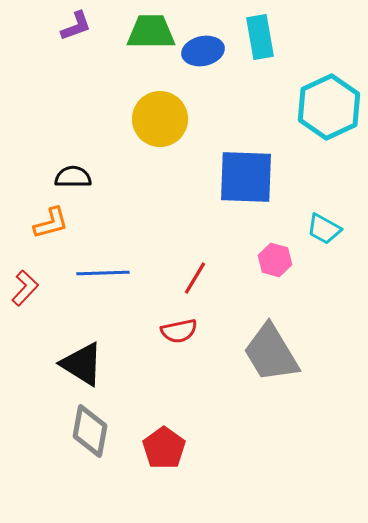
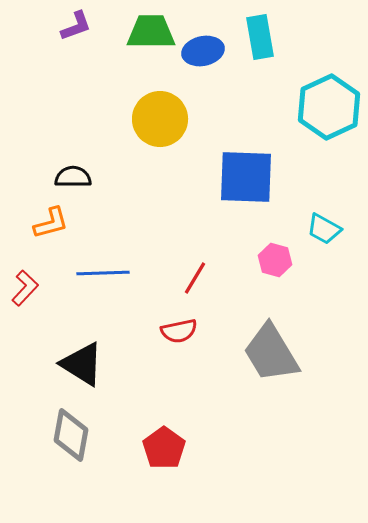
gray diamond: moved 19 px left, 4 px down
